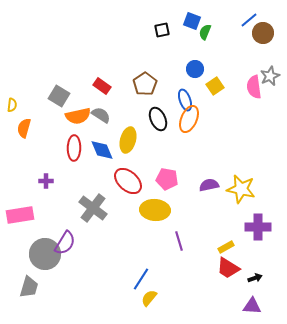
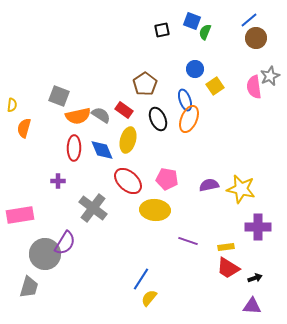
brown circle at (263, 33): moved 7 px left, 5 px down
red rectangle at (102, 86): moved 22 px right, 24 px down
gray square at (59, 96): rotated 10 degrees counterclockwise
purple cross at (46, 181): moved 12 px right
purple line at (179, 241): moved 9 px right; rotated 54 degrees counterclockwise
yellow rectangle at (226, 247): rotated 21 degrees clockwise
